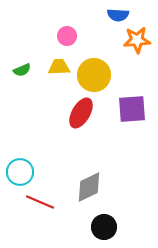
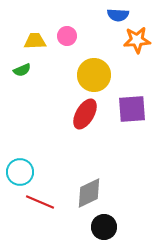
yellow trapezoid: moved 24 px left, 26 px up
red ellipse: moved 4 px right, 1 px down
gray diamond: moved 6 px down
